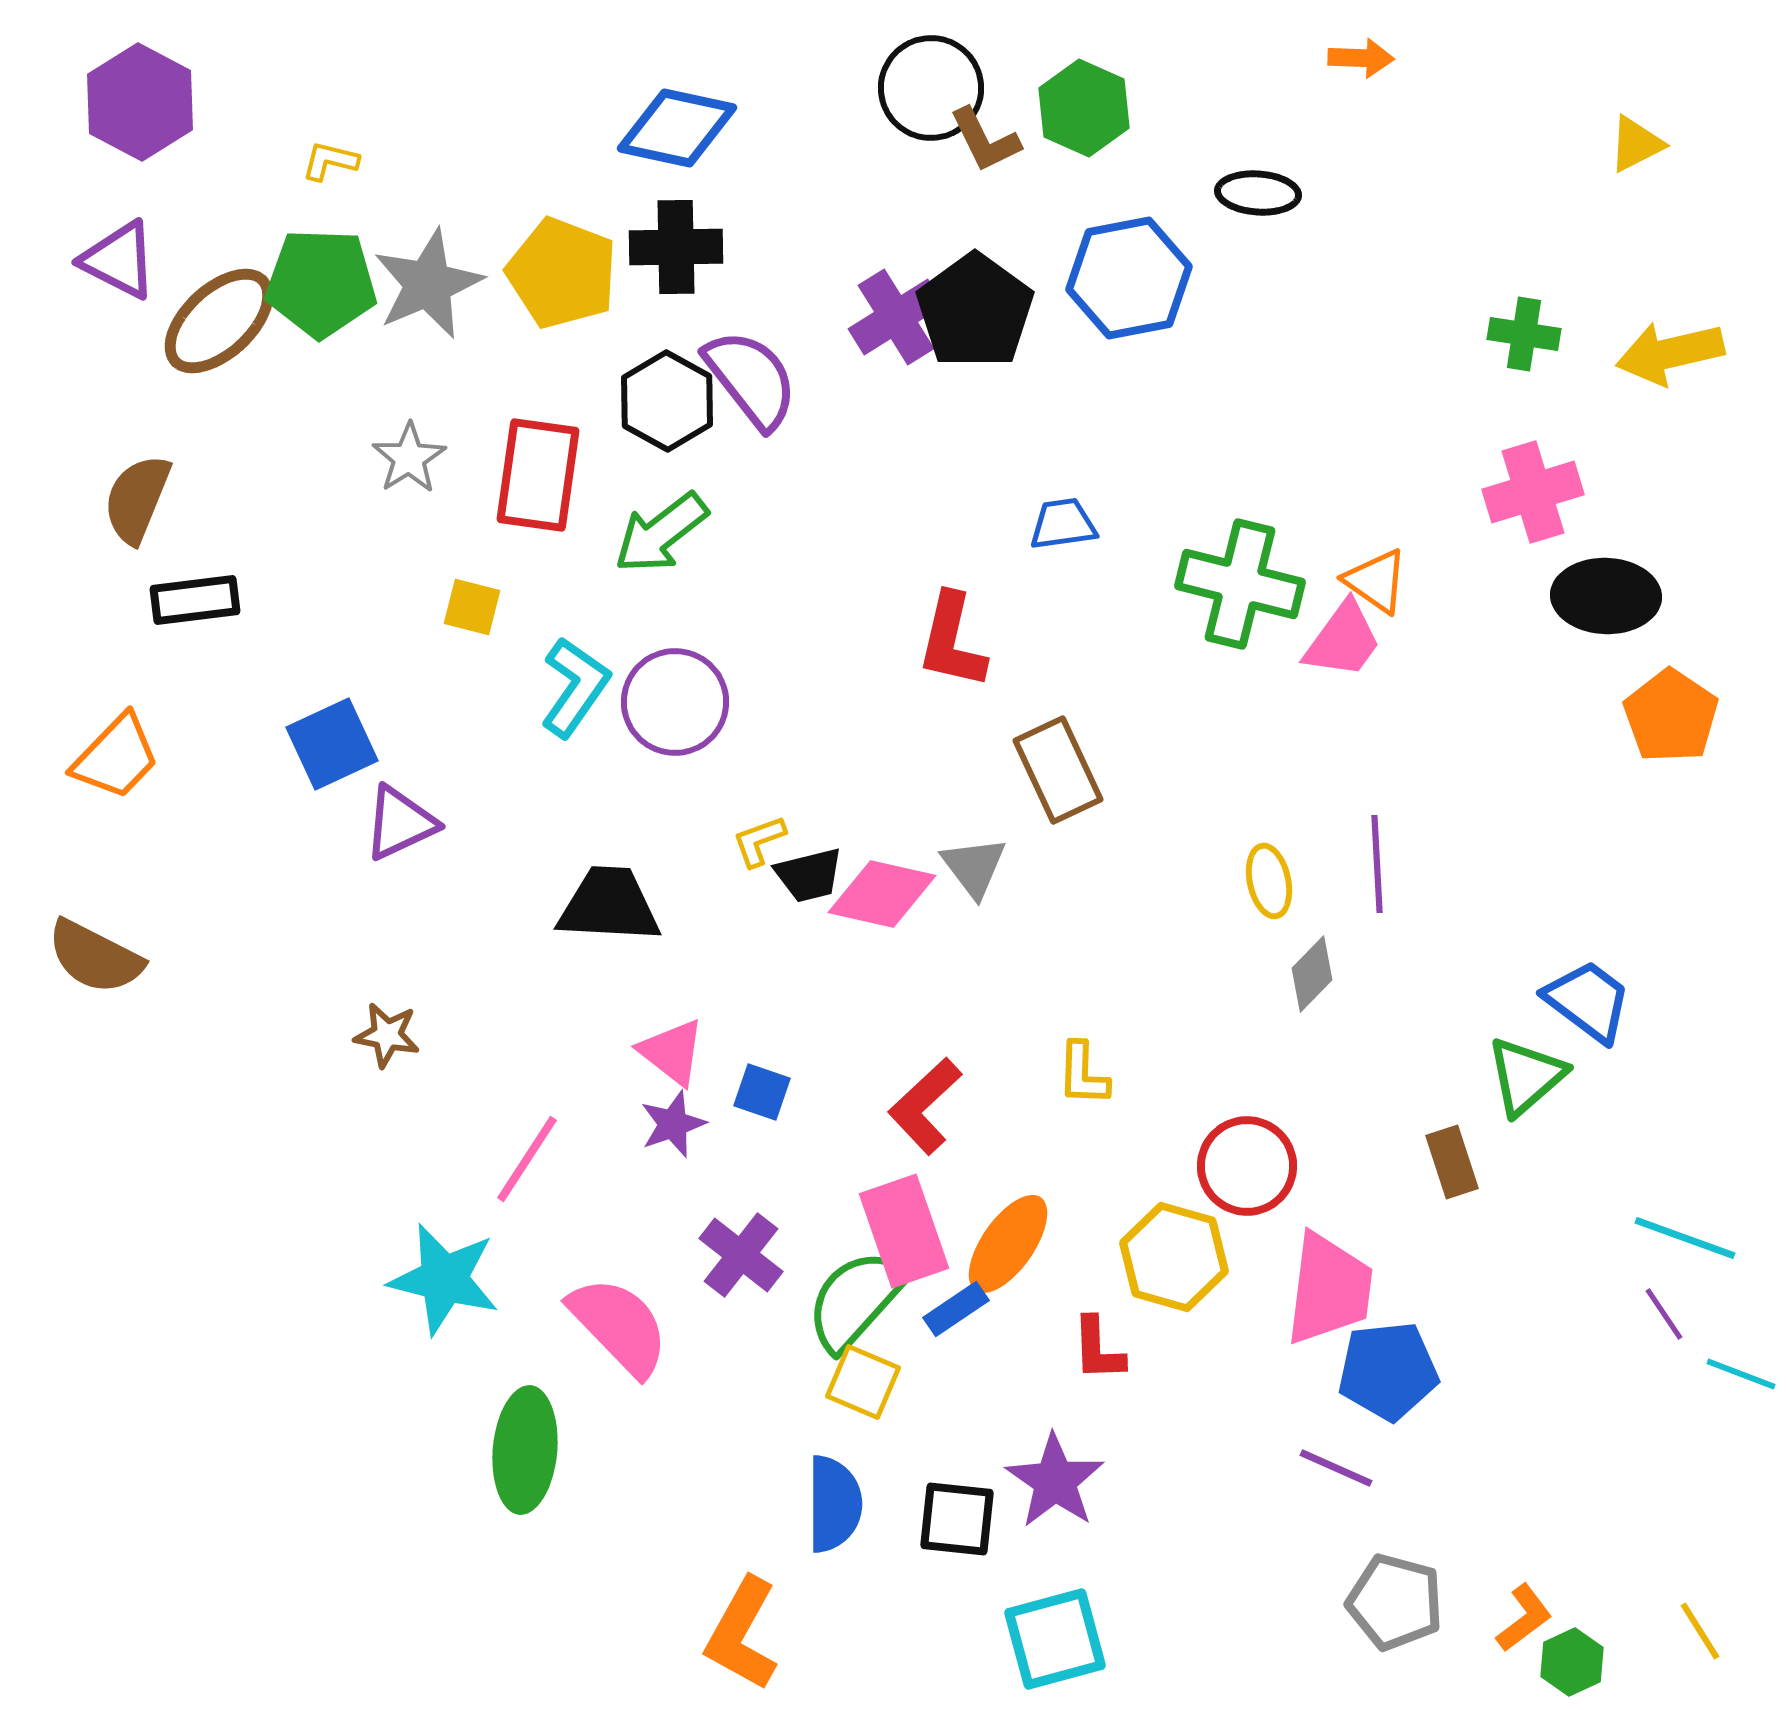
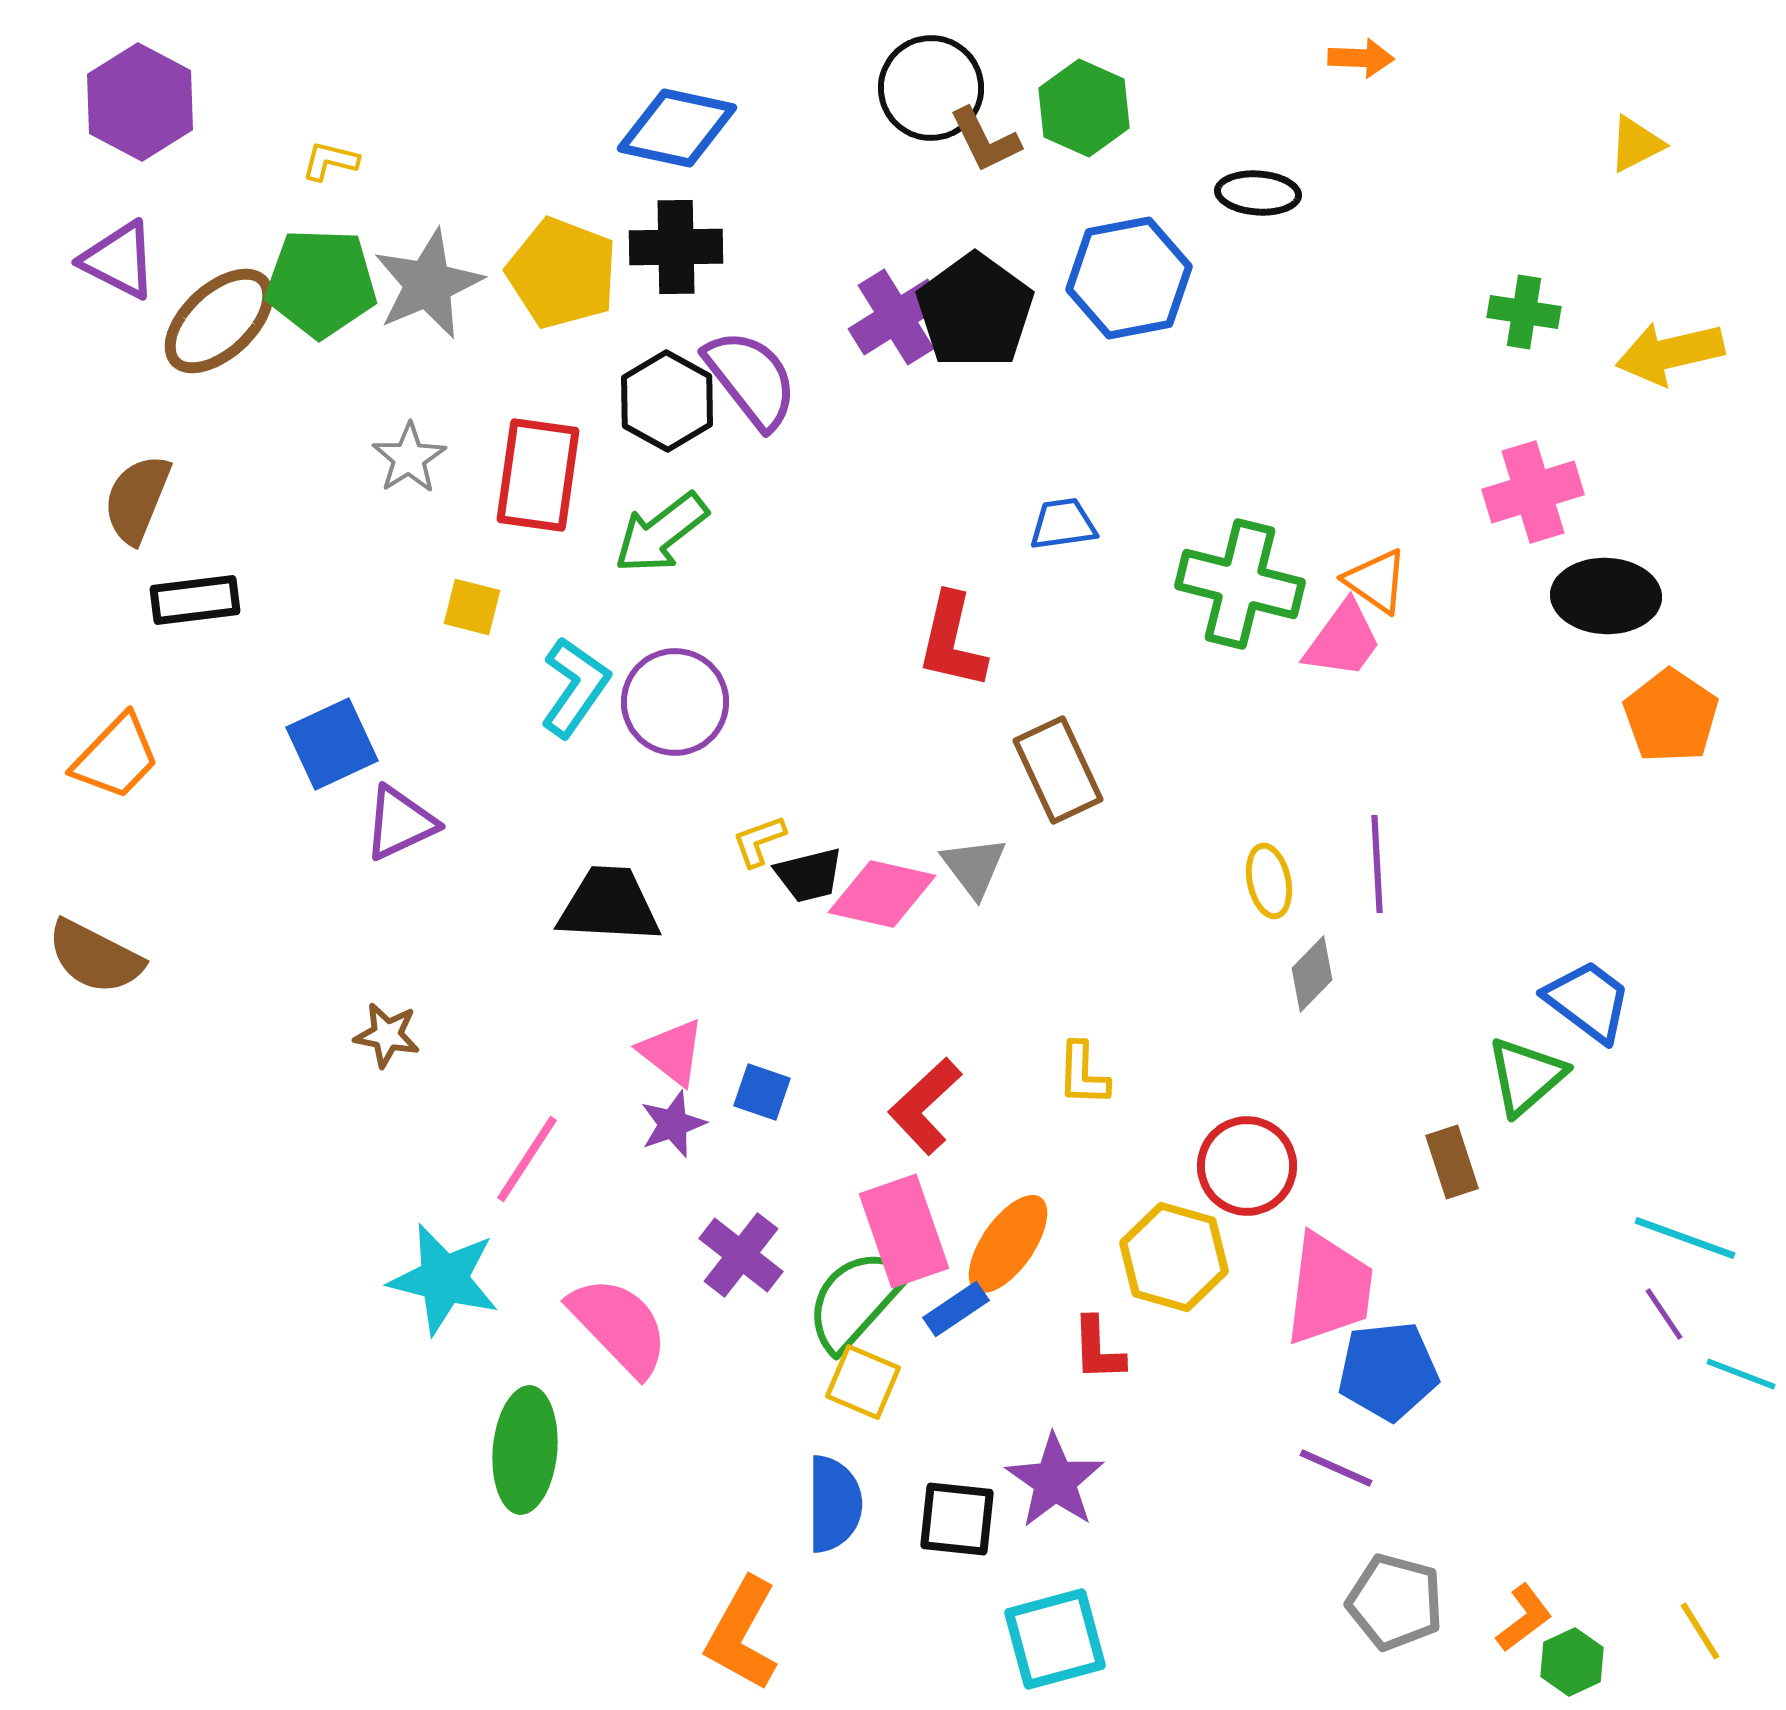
green cross at (1524, 334): moved 22 px up
